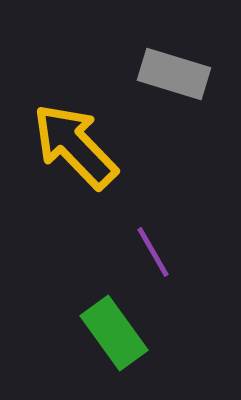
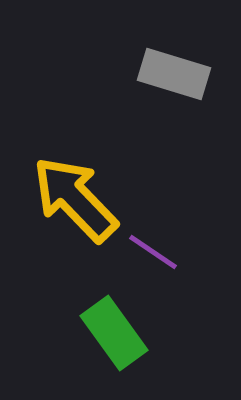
yellow arrow: moved 53 px down
purple line: rotated 26 degrees counterclockwise
